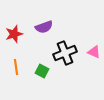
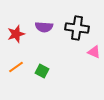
purple semicircle: rotated 24 degrees clockwise
red star: moved 2 px right
black cross: moved 12 px right, 25 px up; rotated 30 degrees clockwise
orange line: rotated 63 degrees clockwise
